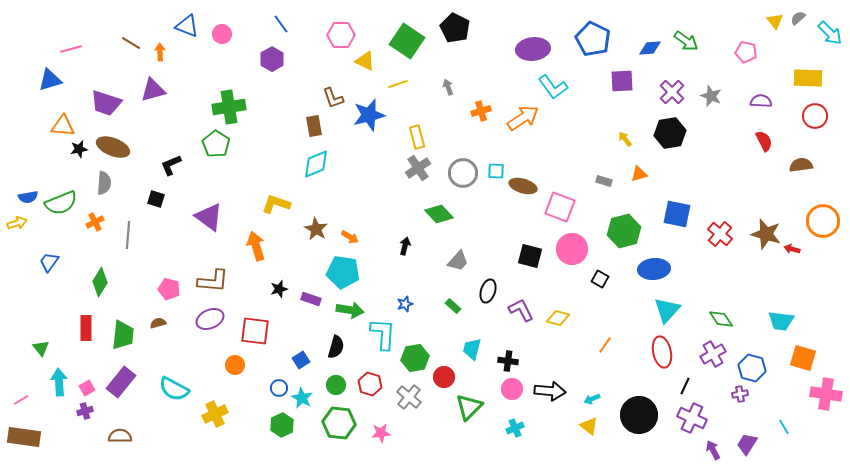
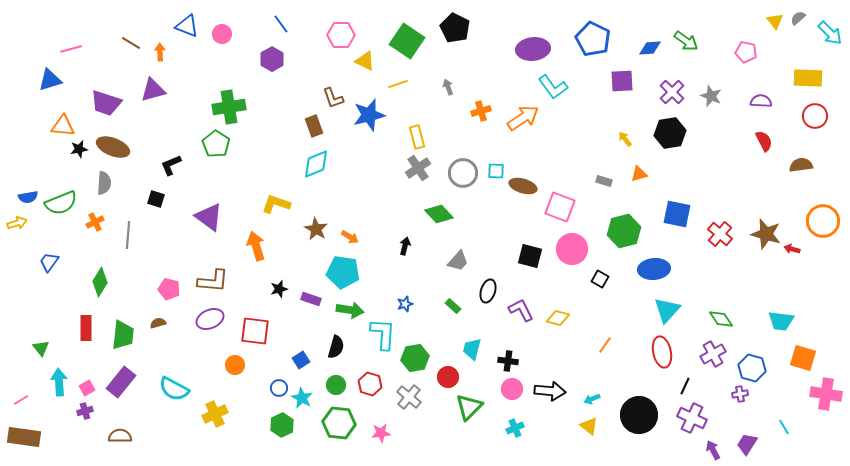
brown rectangle at (314, 126): rotated 10 degrees counterclockwise
red circle at (444, 377): moved 4 px right
